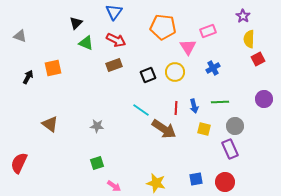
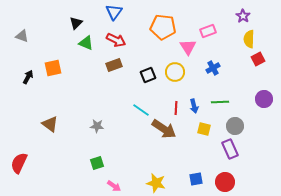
gray triangle: moved 2 px right
